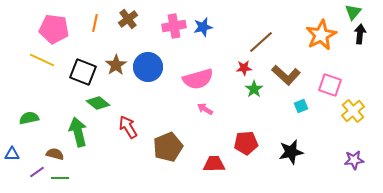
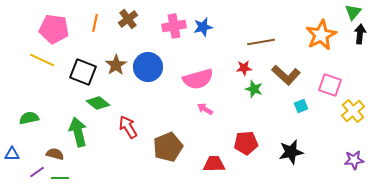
brown line: rotated 32 degrees clockwise
green star: rotated 18 degrees counterclockwise
